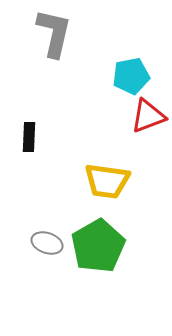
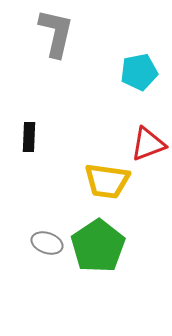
gray L-shape: moved 2 px right
cyan pentagon: moved 8 px right, 4 px up
red triangle: moved 28 px down
green pentagon: rotated 4 degrees counterclockwise
